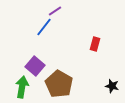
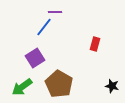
purple line: moved 1 px down; rotated 32 degrees clockwise
purple square: moved 8 px up; rotated 18 degrees clockwise
green arrow: rotated 135 degrees counterclockwise
